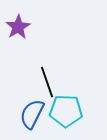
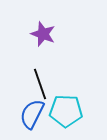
purple star: moved 25 px right, 7 px down; rotated 20 degrees counterclockwise
black line: moved 7 px left, 2 px down
